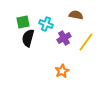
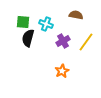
green square: rotated 16 degrees clockwise
purple cross: moved 1 px left, 3 px down
